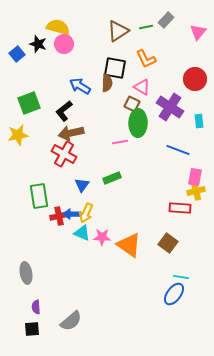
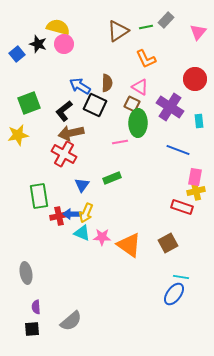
black square at (115, 68): moved 20 px left, 37 px down; rotated 15 degrees clockwise
pink triangle at (142, 87): moved 2 px left
red rectangle at (180, 208): moved 2 px right, 1 px up; rotated 15 degrees clockwise
brown square at (168, 243): rotated 24 degrees clockwise
